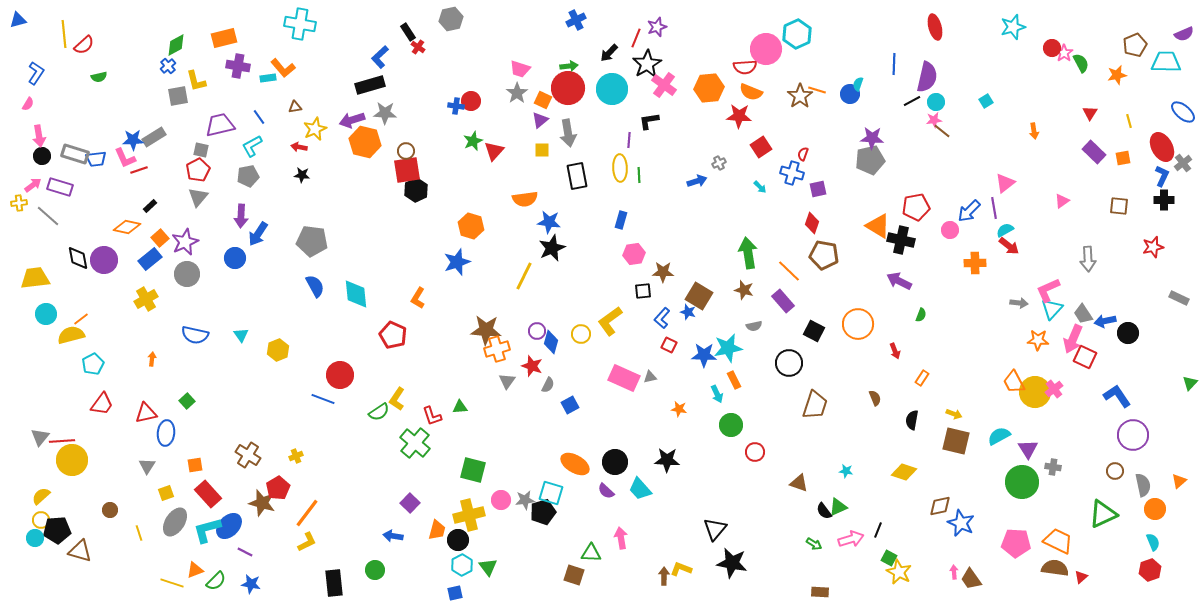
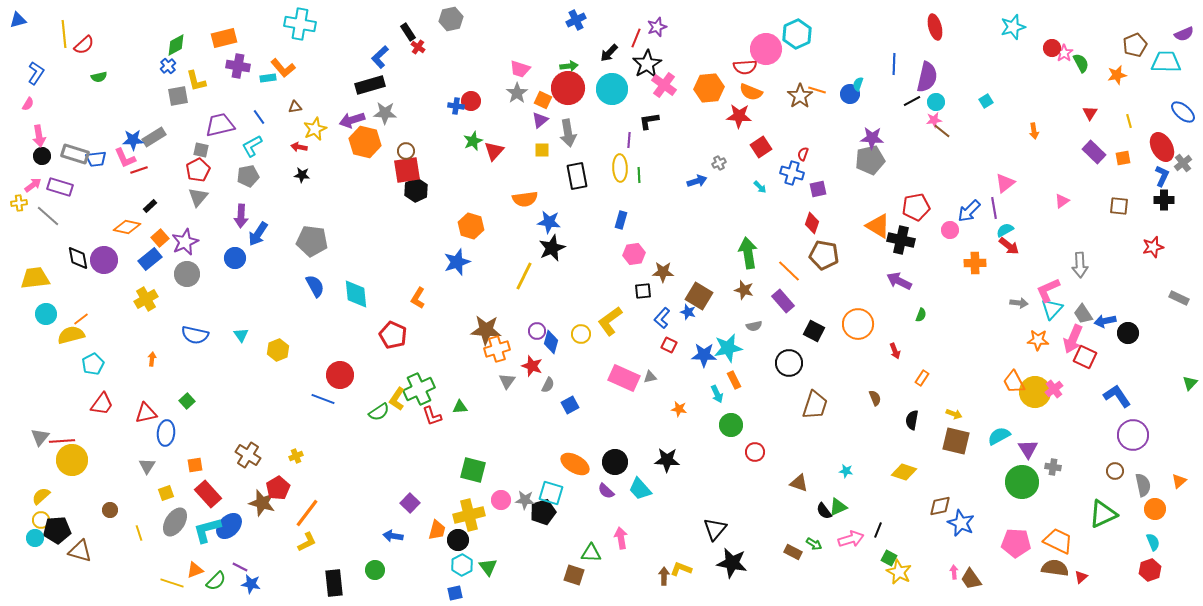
gray arrow at (1088, 259): moved 8 px left, 6 px down
green cross at (415, 443): moved 4 px right, 54 px up; rotated 24 degrees clockwise
gray star at (525, 500): rotated 12 degrees clockwise
purple line at (245, 552): moved 5 px left, 15 px down
brown rectangle at (820, 592): moved 27 px left, 40 px up; rotated 24 degrees clockwise
